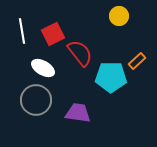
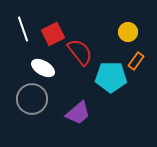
yellow circle: moved 9 px right, 16 px down
white line: moved 1 px right, 2 px up; rotated 10 degrees counterclockwise
red semicircle: moved 1 px up
orange rectangle: moved 1 px left; rotated 12 degrees counterclockwise
gray circle: moved 4 px left, 1 px up
purple trapezoid: rotated 132 degrees clockwise
